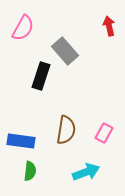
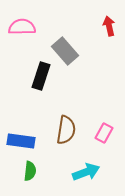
pink semicircle: moved 1 px left, 1 px up; rotated 120 degrees counterclockwise
